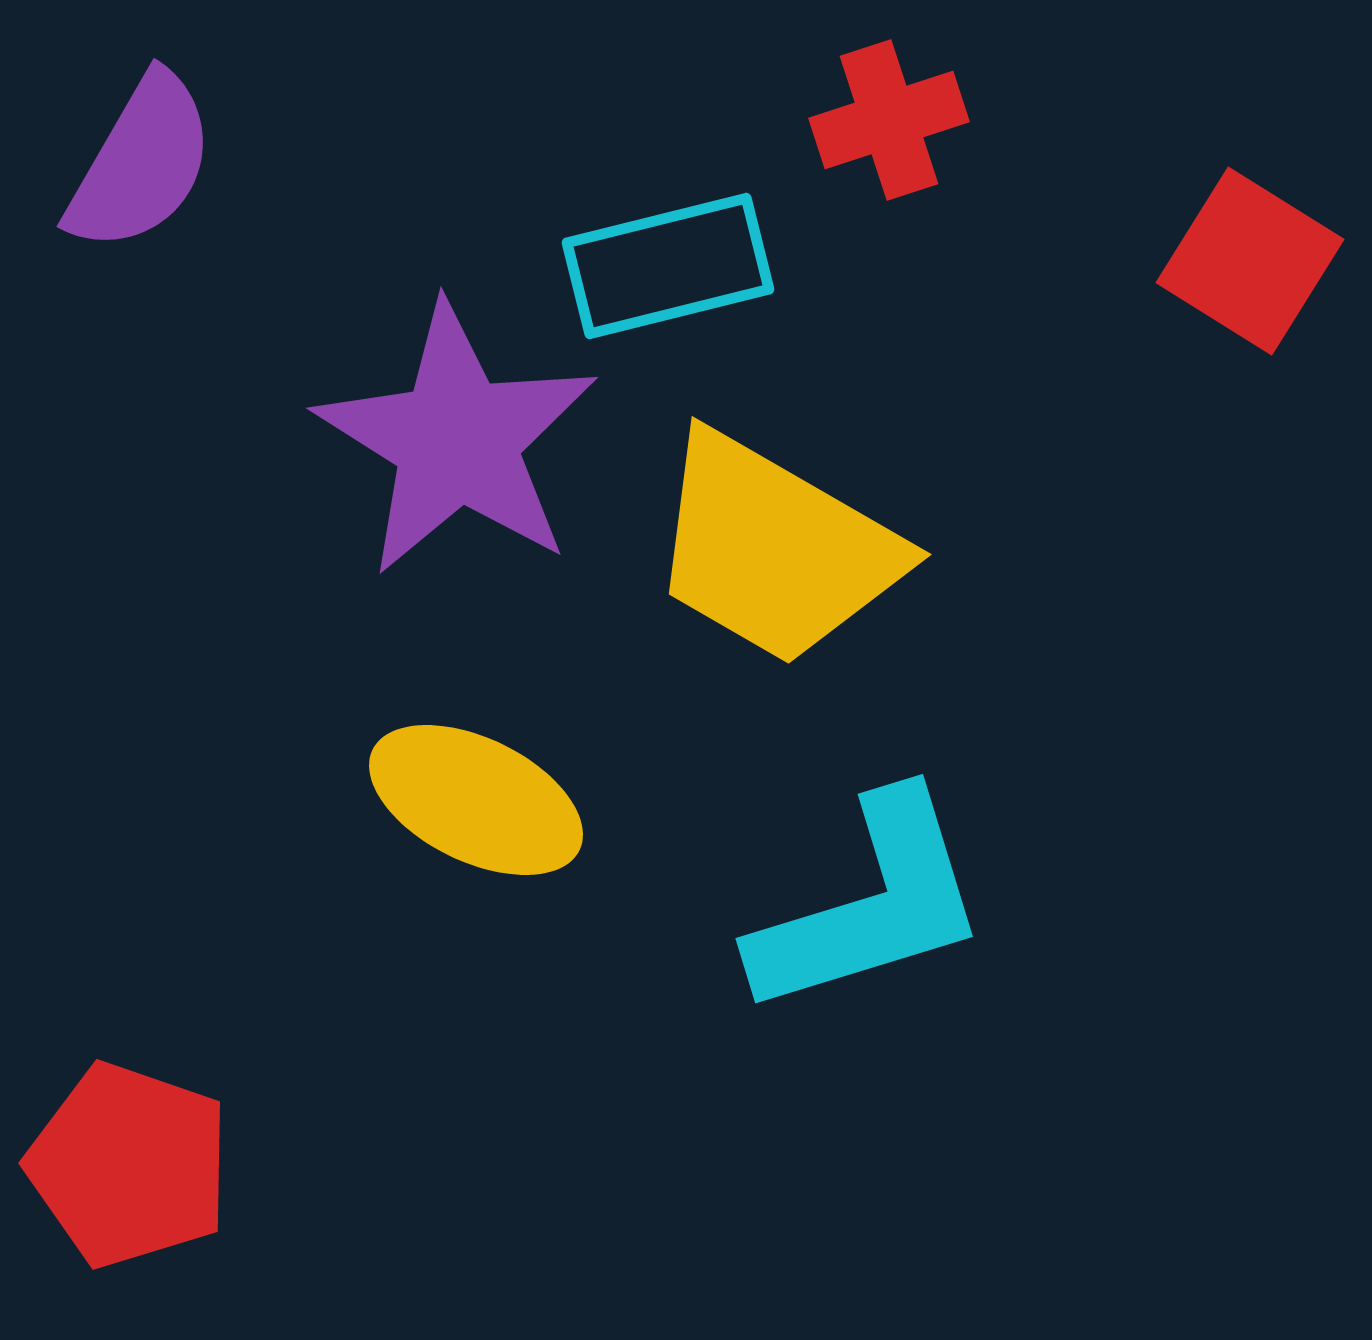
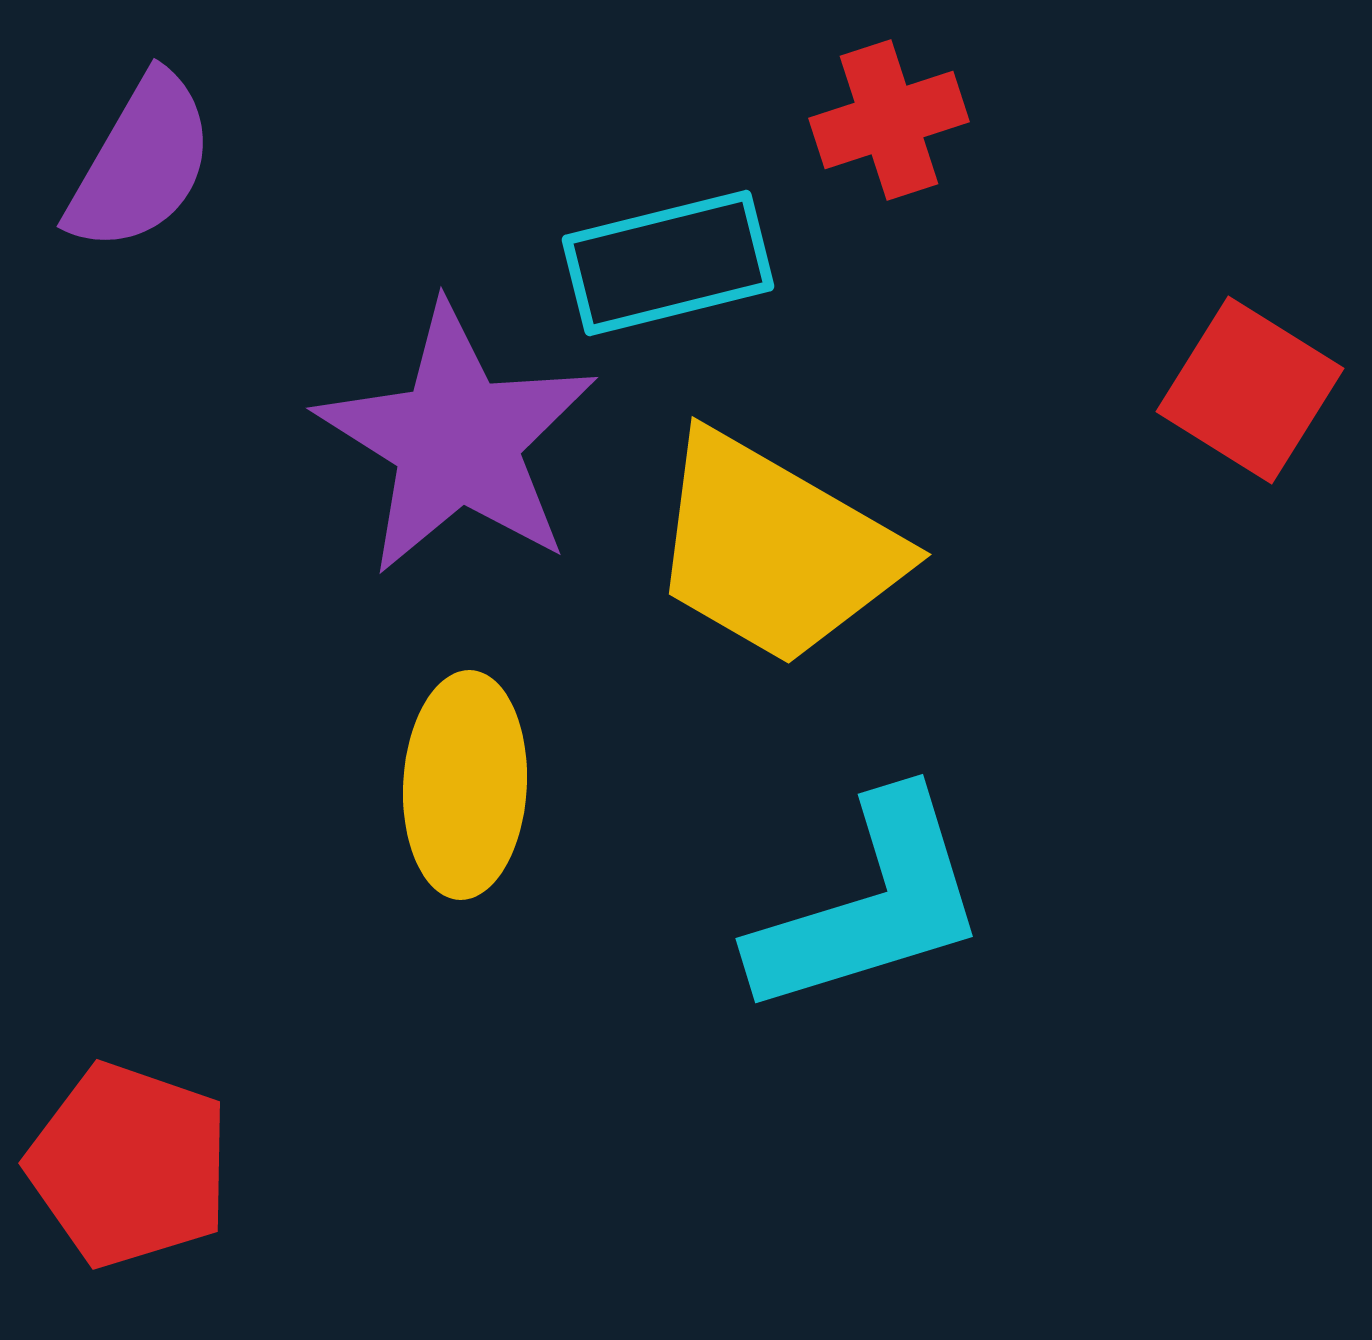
red square: moved 129 px down
cyan rectangle: moved 3 px up
yellow ellipse: moved 11 px left, 15 px up; rotated 67 degrees clockwise
